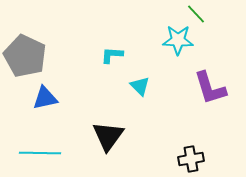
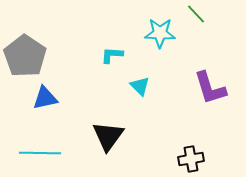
cyan star: moved 18 px left, 7 px up
gray pentagon: rotated 9 degrees clockwise
